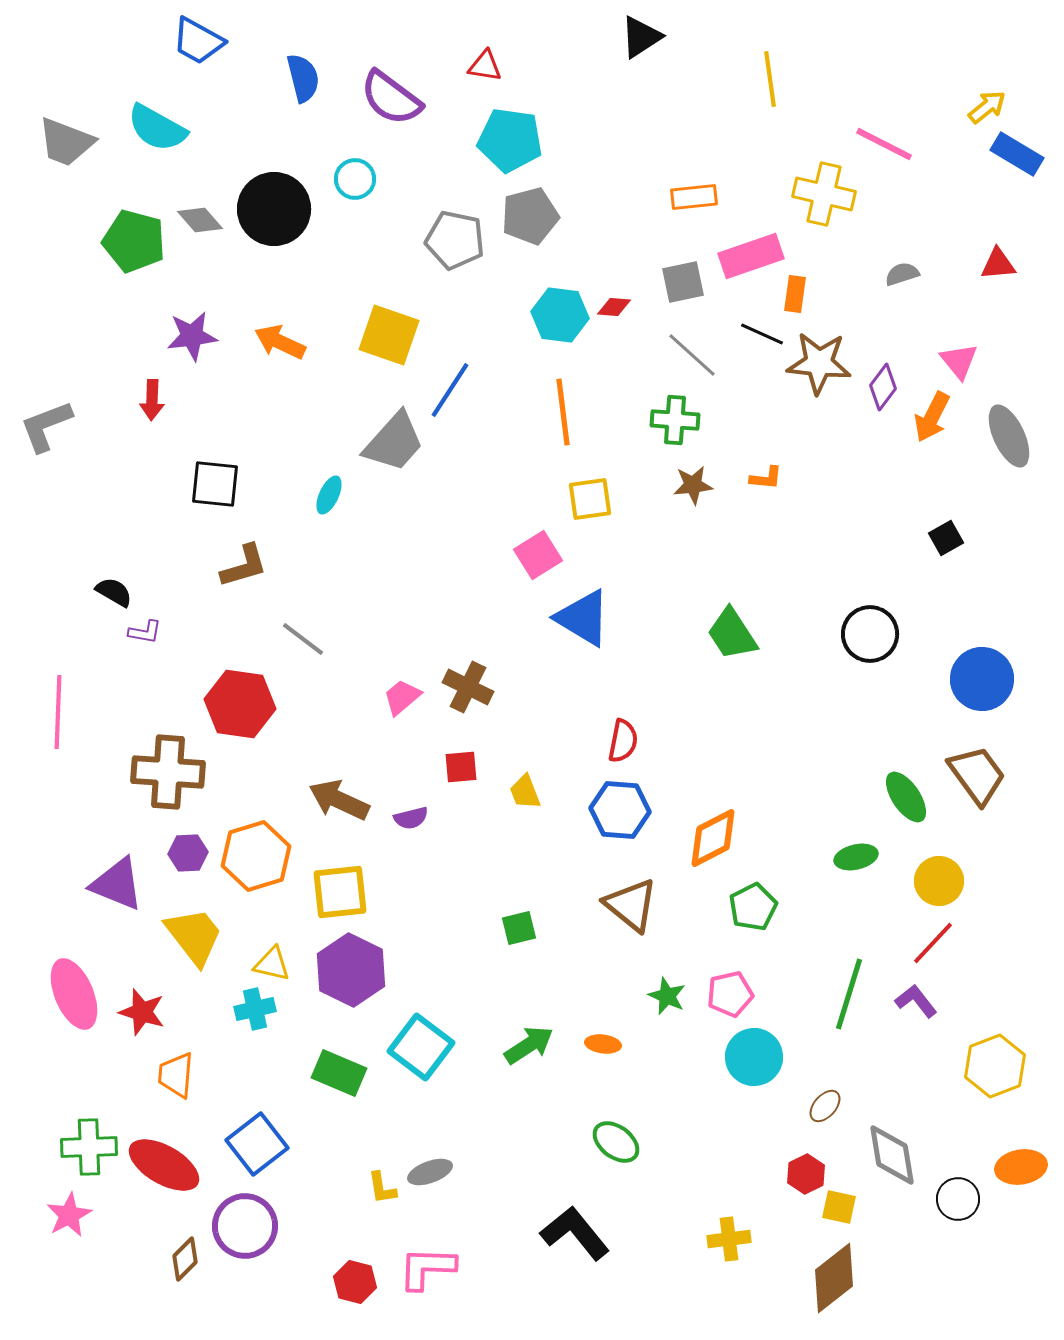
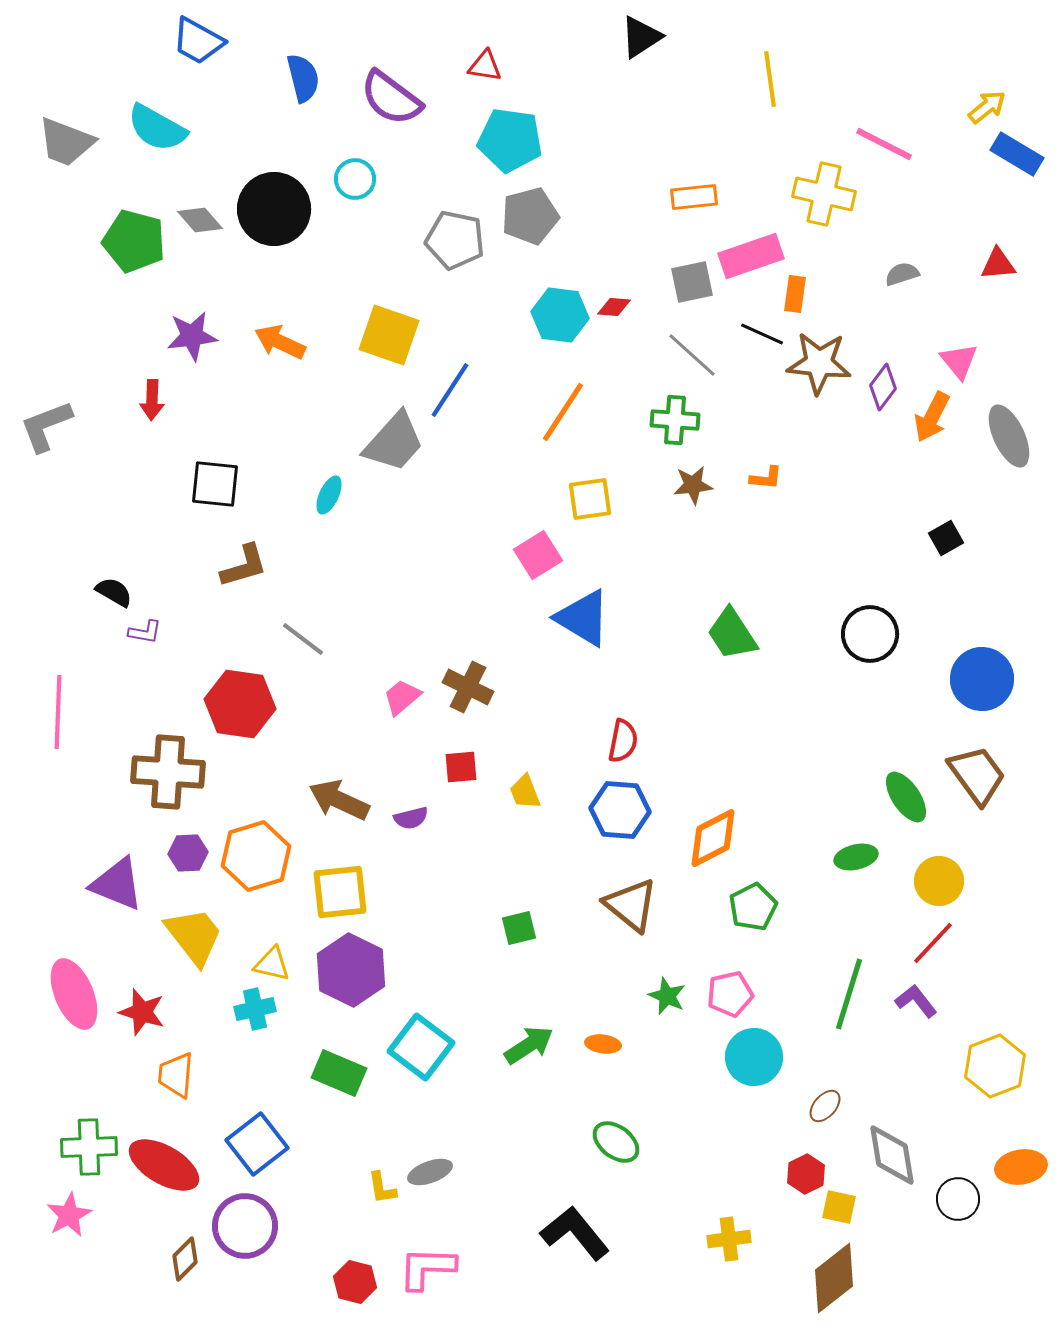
gray square at (683, 282): moved 9 px right
orange line at (563, 412): rotated 40 degrees clockwise
